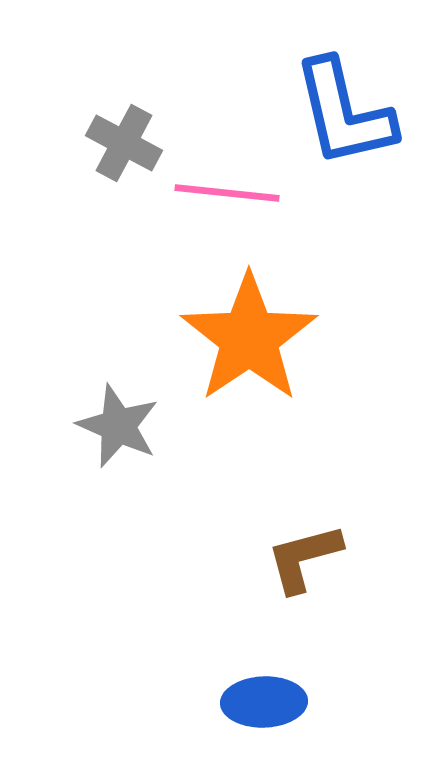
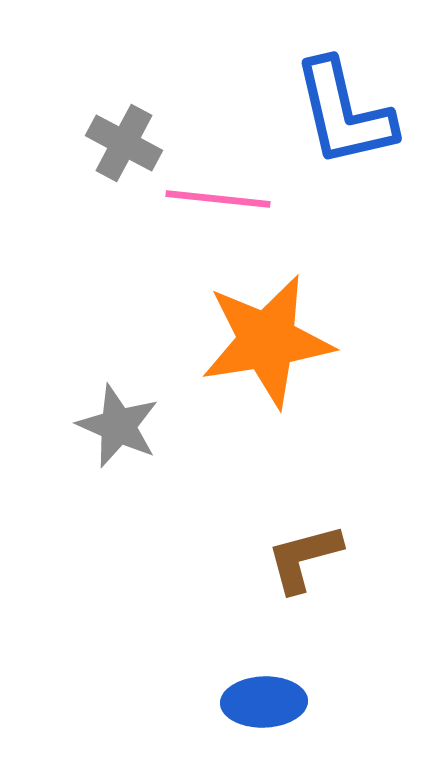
pink line: moved 9 px left, 6 px down
orange star: moved 18 px right, 3 px down; rotated 25 degrees clockwise
